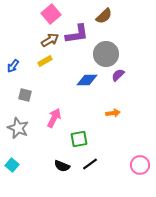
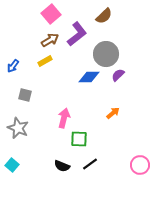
purple L-shape: rotated 30 degrees counterclockwise
blue diamond: moved 2 px right, 3 px up
orange arrow: rotated 32 degrees counterclockwise
pink arrow: moved 10 px right; rotated 12 degrees counterclockwise
green square: rotated 12 degrees clockwise
